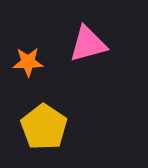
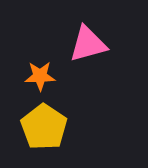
orange star: moved 12 px right, 14 px down
